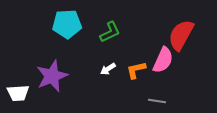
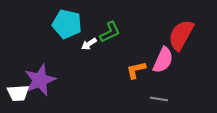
cyan pentagon: rotated 16 degrees clockwise
white arrow: moved 19 px left, 25 px up
purple star: moved 12 px left, 4 px down
gray line: moved 2 px right, 2 px up
